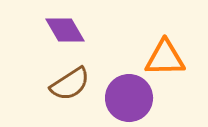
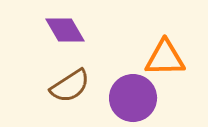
brown semicircle: moved 2 px down
purple circle: moved 4 px right
